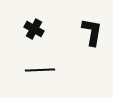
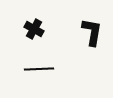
black line: moved 1 px left, 1 px up
